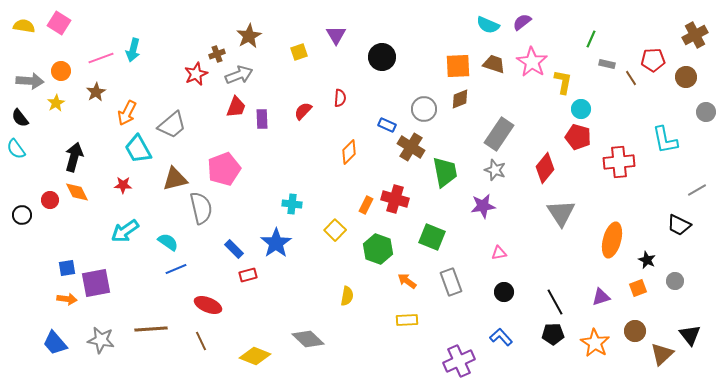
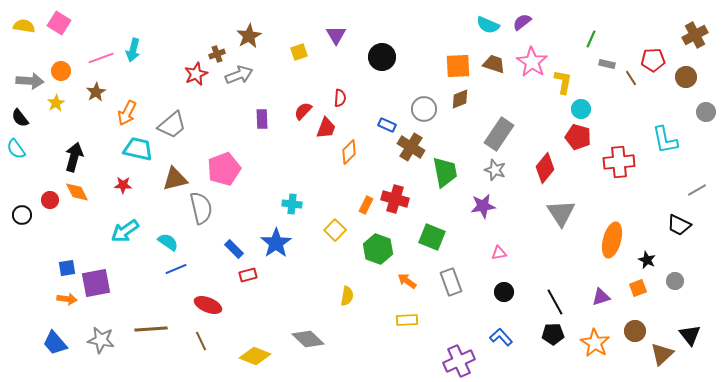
red trapezoid at (236, 107): moved 90 px right, 21 px down
cyan trapezoid at (138, 149): rotated 132 degrees clockwise
